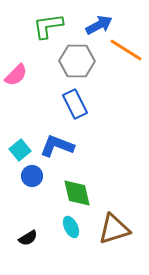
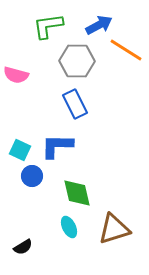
pink semicircle: rotated 60 degrees clockwise
blue L-shape: rotated 20 degrees counterclockwise
cyan square: rotated 25 degrees counterclockwise
cyan ellipse: moved 2 px left
black semicircle: moved 5 px left, 9 px down
